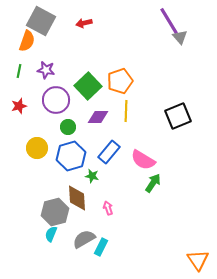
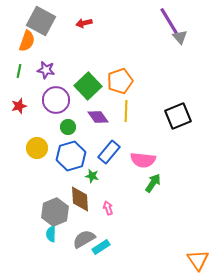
purple diamond: rotated 55 degrees clockwise
pink semicircle: rotated 25 degrees counterclockwise
brown diamond: moved 3 px right, 1 px down
gray hexagon: rotated 8 degrees counterclockwise
cyan semicircle: rotated 21 degrees counterclockwise
cyan rectangle: rotated 30 degrees clockwise
